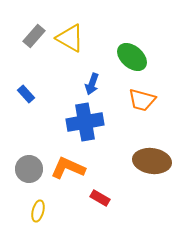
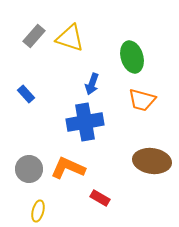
yellow triangle: rotated 12 degrees counterclockwise
green ellipse: rotated 32 degrees clockwise
